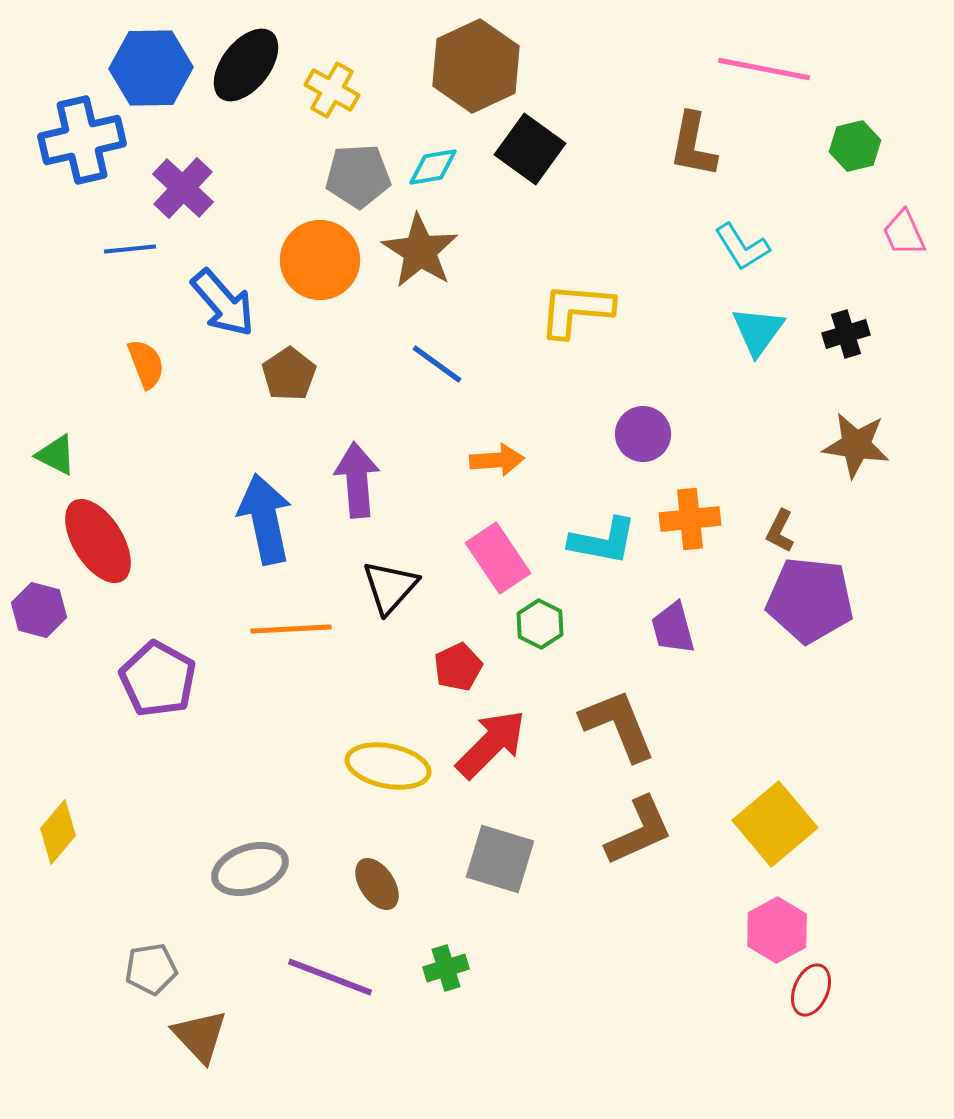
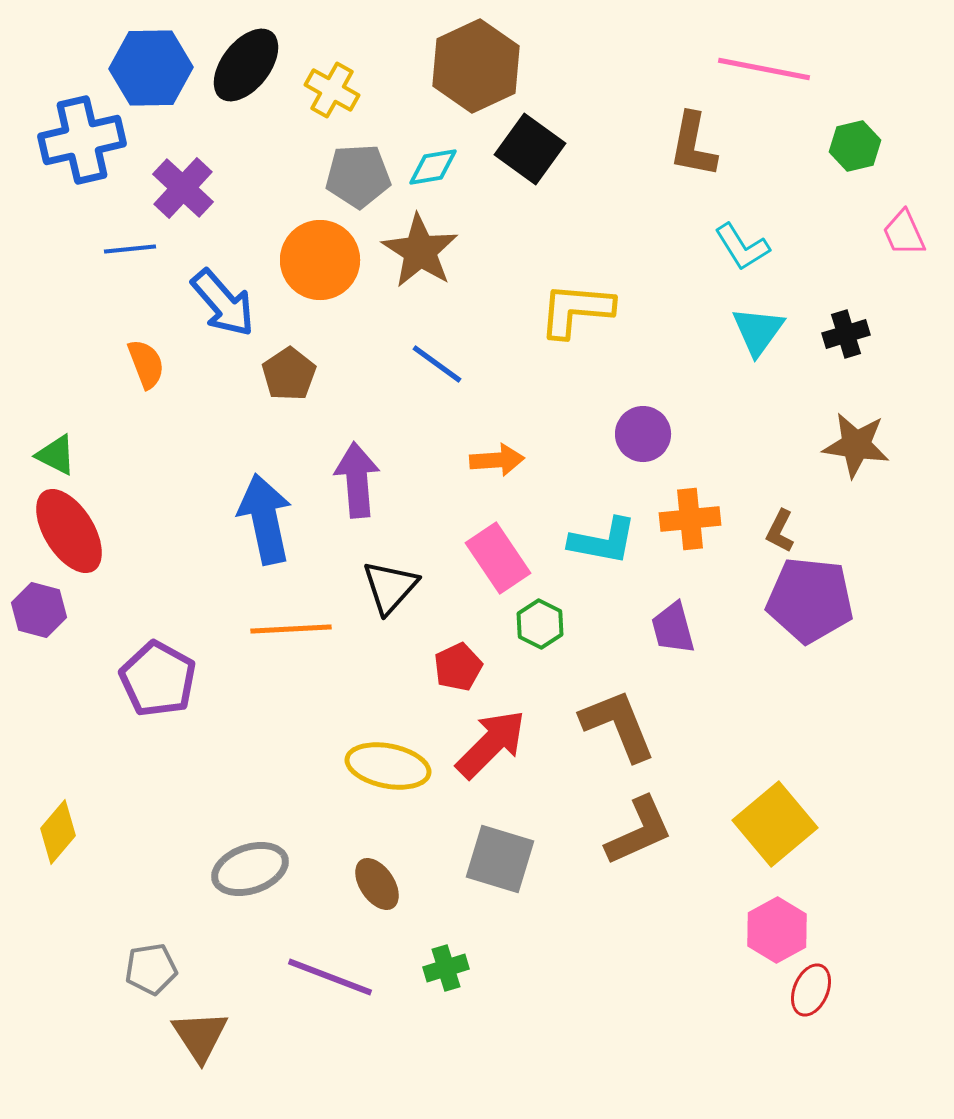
red ellipse at (98, 541): moved 29 px left, 10 px up
brown triangle at (200, 1036): rotated 10 degrees clockwise
